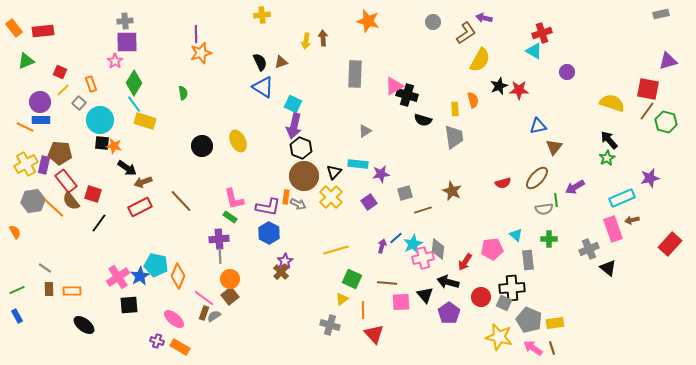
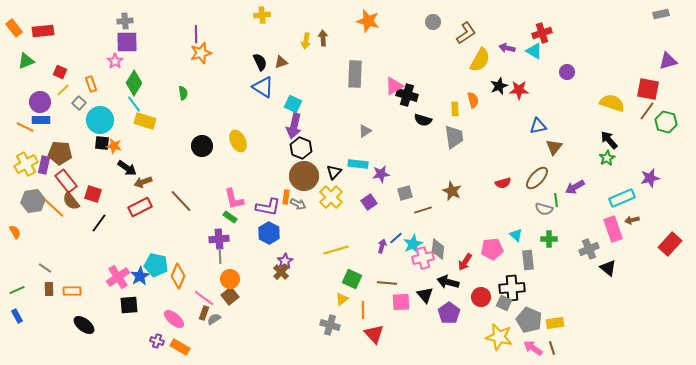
purple arrow at (484, 18): moved 23 px right, 30 px down
gray semicircle at (544, 209): rotated 24 degrees clockwise
gray semicircle at (214, 316): moved 3 px down
